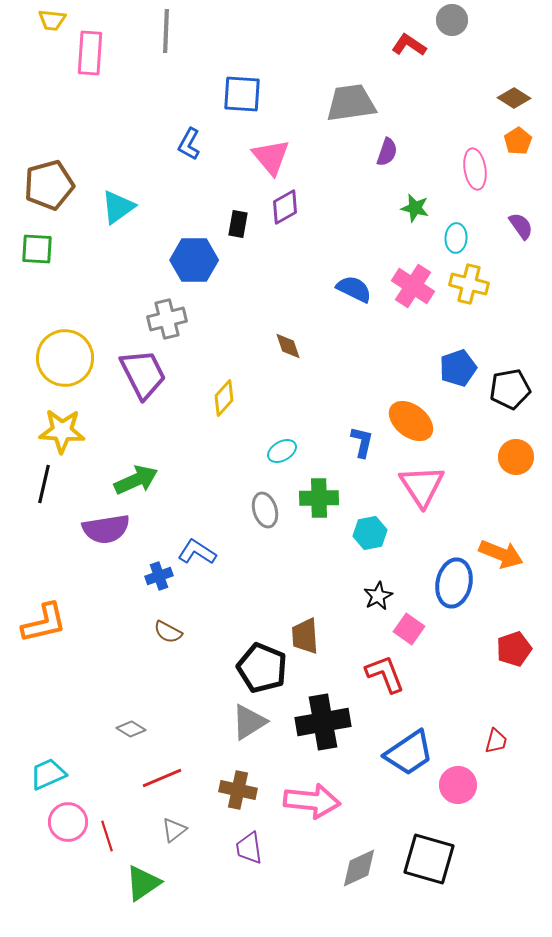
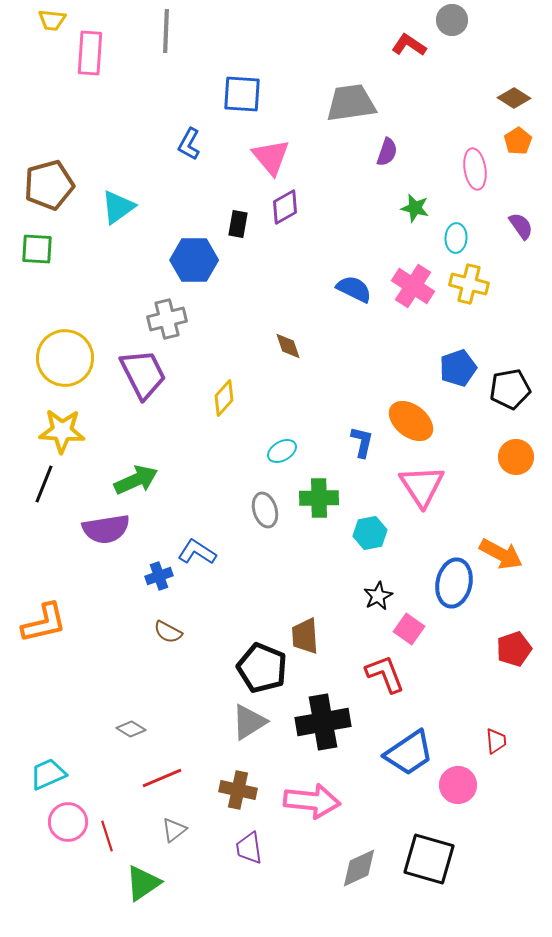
black line at (44, 484): rotated 9 degrees clockwise
orange arrow at (501, 554): rotated 6 degrees clockwise
red trapezoid at (496, 741): rotated 20 degrees counterclockwise
